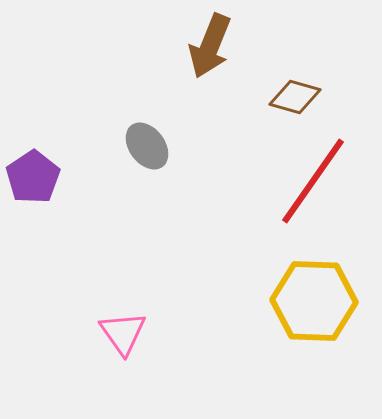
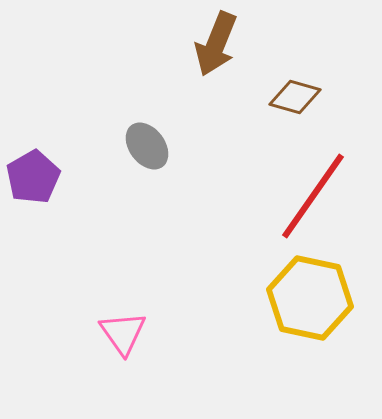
brown arrow: moved 6 px right, 2 px up
purple pentagon: rotated 4 degrees clockwise
red line: moved 15 px down
yellow hexagon: moved 4 px left, 3 px up; rotated 10 degrees clockwise
